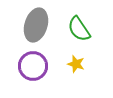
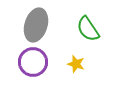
green semicircle: moved 9 px right
purple circle: moved 4 px up
